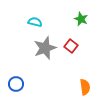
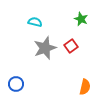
red square: rotated 16 degrees clockwise
orange semicircle: rotated 21 degrees clockwise
